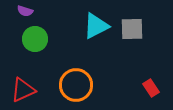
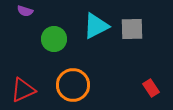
green circle: moved 19 px right
orange circle: moved 3 px left
